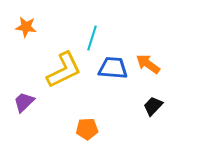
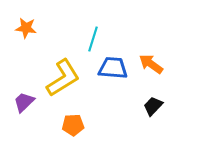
orange star: moved 1 px down
cyan line: moved 1 px right, 1 px down
orange arrow: moved 3 px right
yellow L-shape: moved 1 px left, 8 px down; rotated 6 degrees counterclockwise
orange pentagon: moved 14 px left, 4 px up
